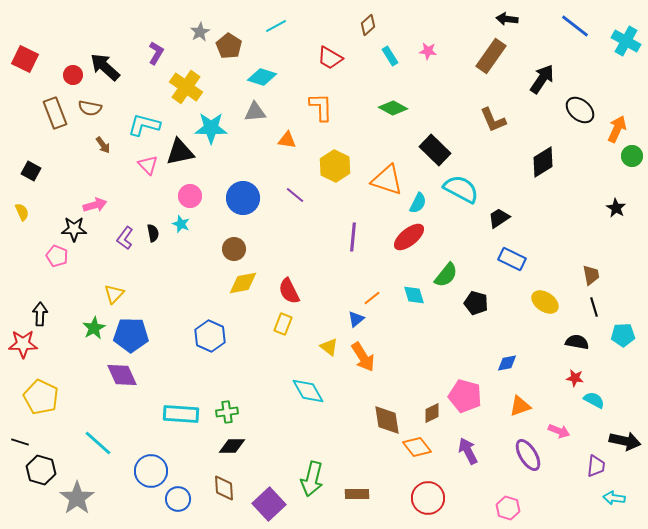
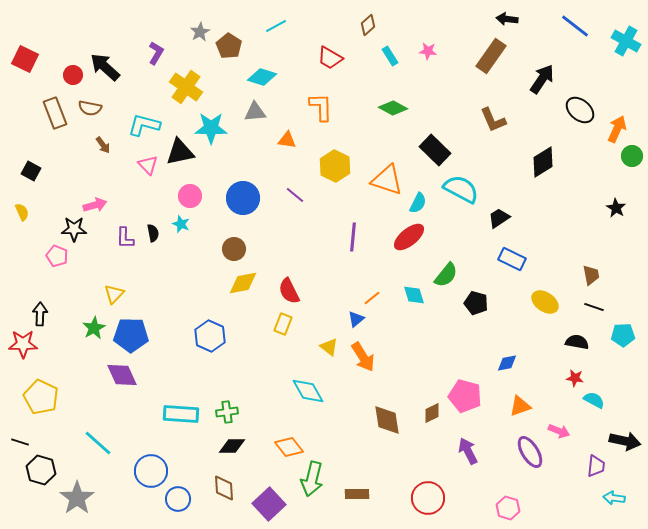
purple L-shape at (125, 238): rotated 35 degrees counterclockwise
black line at (594, 307): rotated 54 degrees counterclockwise
orange diamond at (417, 447): moved 128 px left
purple ellipse at (528, 455): moved 2 px right, 3 px up
